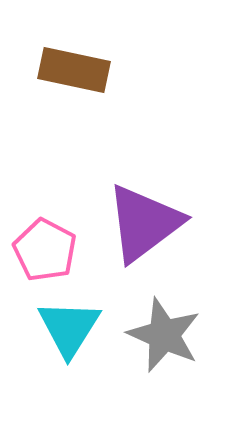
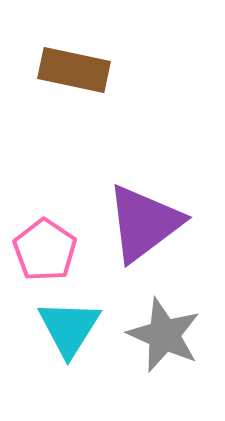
pink pentagon: rotated 6 degrees clockwise
